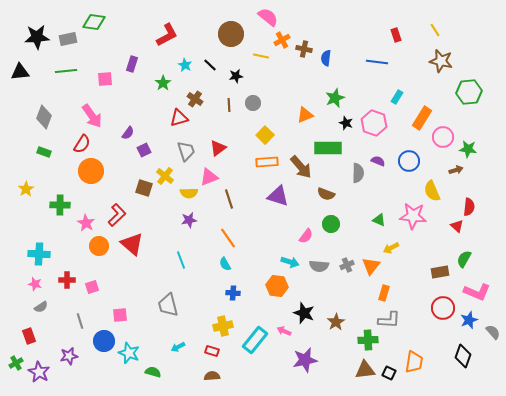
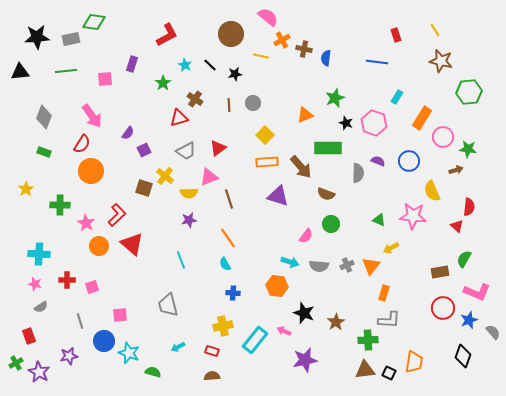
gray rectangle at (68, 39): moved 3 px right
black star at (236, 76): moved 1 px left, 2 px up
gray trapezoid at (186, 151): rotated 80 degrees clockwise
